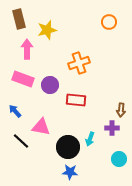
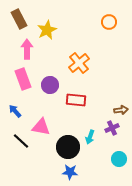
brown rectangle: rotated 12 degrees counterclockwise
yellow star: rotated 12 degrees counterclockwise
orange cross: rotated 20 degrees counterclockwise
pink rectangle: rotated 50 degrees clockwise
brown arrow: rotated 104 degrees counterclockwise
purple cross: rotated 24 degrees counterclockwise
cyan arrow: moved 2 px up
